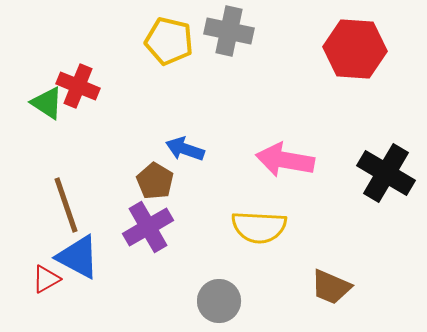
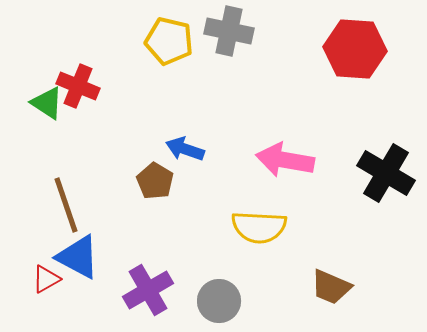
purple cross: moved 63 px down
